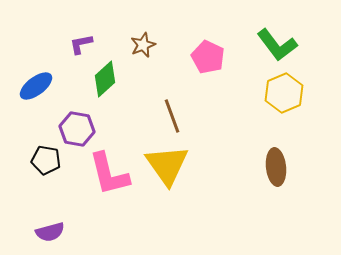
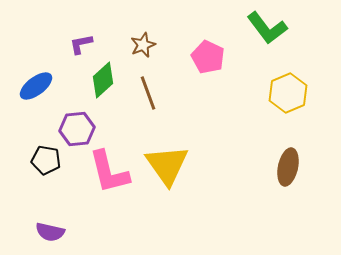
green L-shape: moved 10 px left, 17 px up
green diamond: moved 2 px left, 1 px down
yellow hexagon: moved 4 px right
brown line: moved 24 px left, 23 px up
purple hexagon: rotated 16 degrees counterclockwise
brown ellipse: moved 12 px right; rotated 18 degrees clockwise
pink L-shape: moved 2 px up
purple semicircle: rotated 28 degrees clockwise
